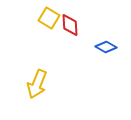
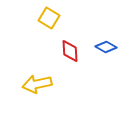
red diamond: moved 26 px down
yellow arrow: rotated 56 degrees clockwise
